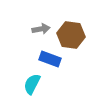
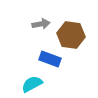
gray arrow: moved 5 px up
cyan semicircle: rotated 35 degrees clockwise
